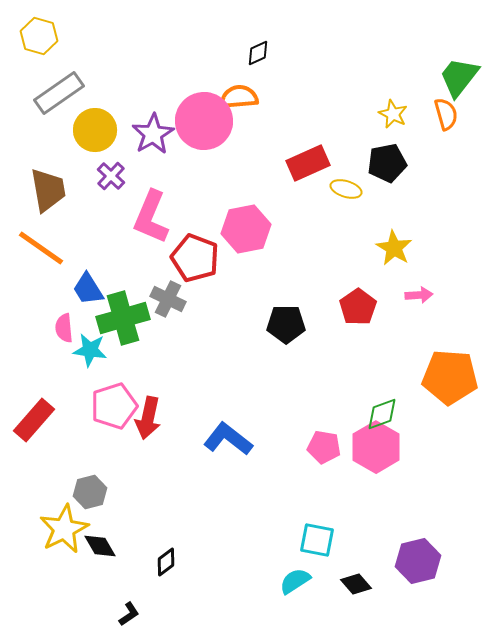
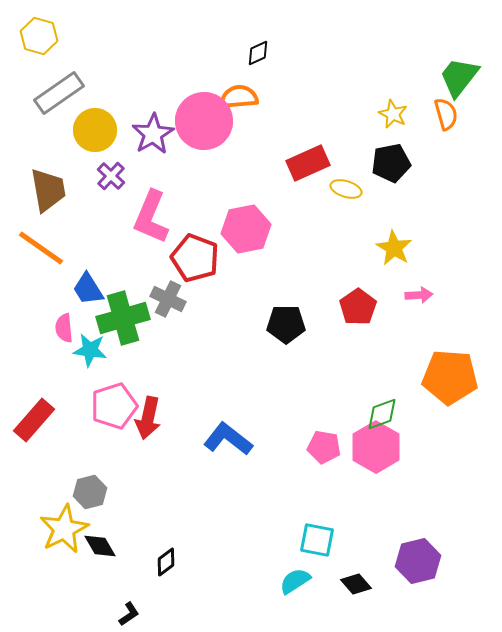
black pentagon at (387, 163): moved 4 px right
